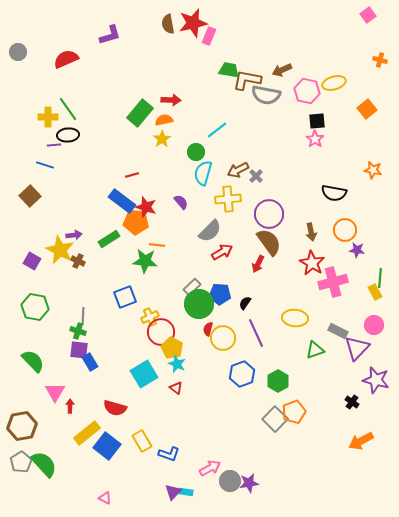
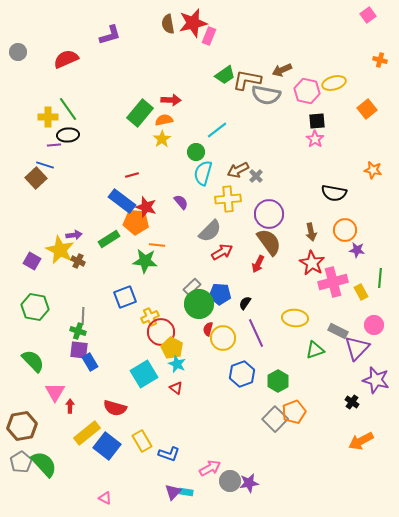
green trapezoid at (229, 70): moved 4 px left, 5 px down; rotated 135 degrees clockwise
brown square at (30, 196): moved 6 px right, 18 px up
yellow rectangle at (375, 292): moved 14 px left
